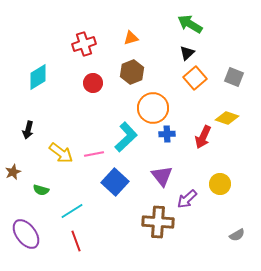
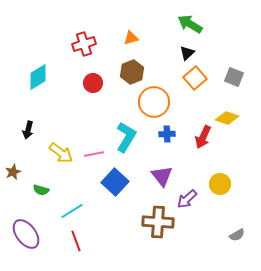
orange circle: moved 1 px right, 6 px up
cyan L-shape: rotated 16 degrees counterclockwise
